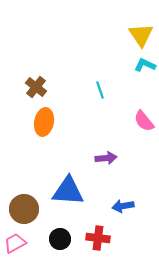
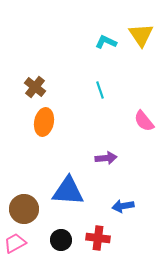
cyan L-shape: moved 39 px left, 23 px up
brown cross: moved 1 px left
black circle: moved 1 px right, 1 px down
